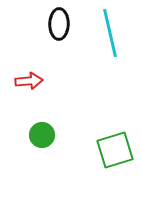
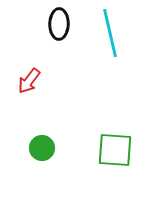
red arrow: rotated 132 degrees clockwise
green circle: moved 13 px down
green square: rotated 21 degrees clockwise
